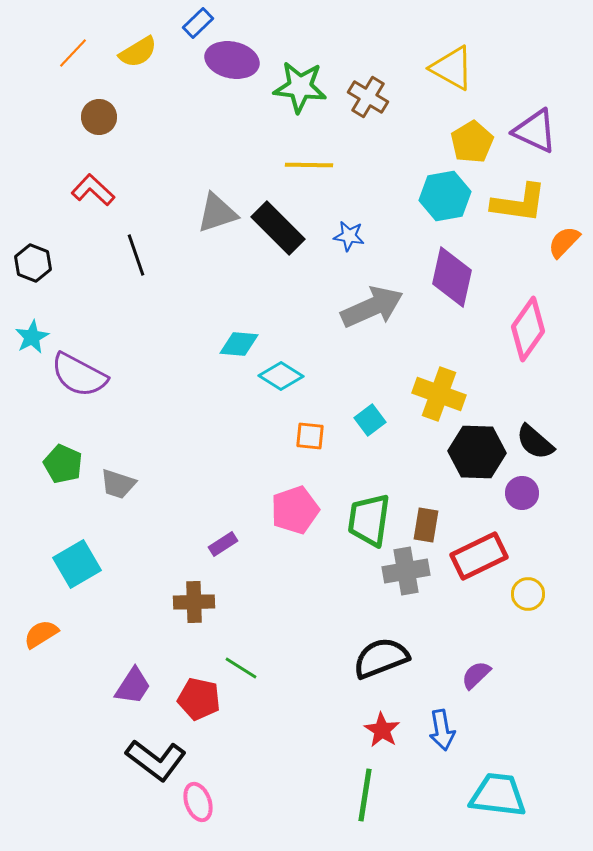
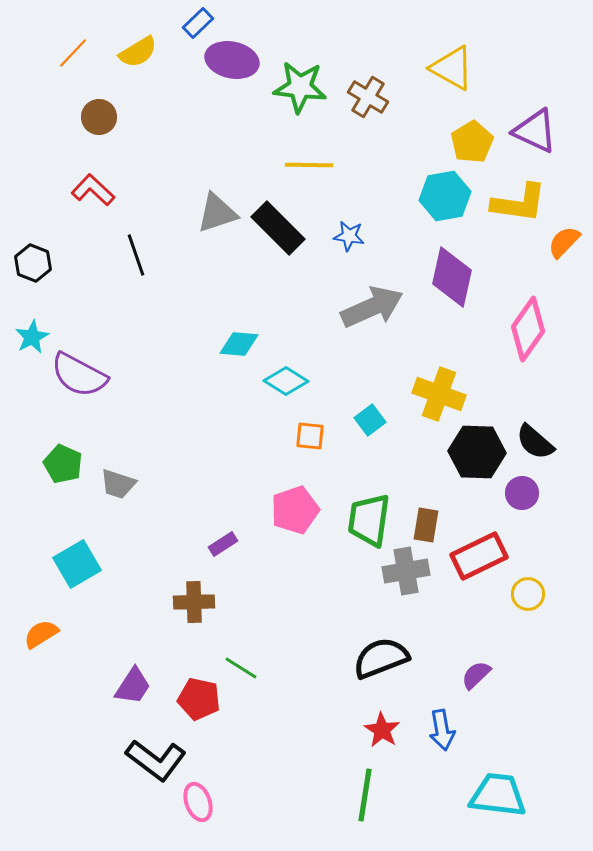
cyan diamond at (281, 376): moved 5 px right, 5 px down
